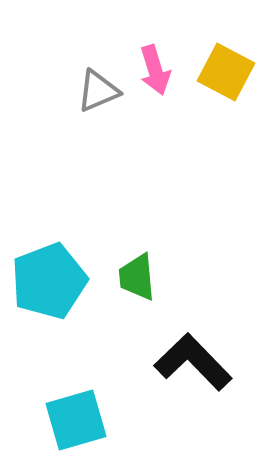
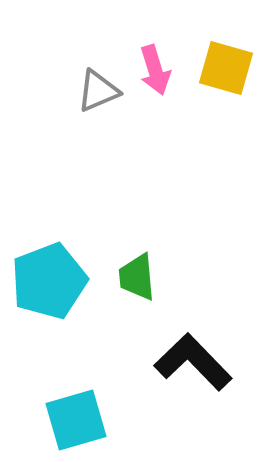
yellow square: moved 4 px up; rotated 12 degrees counterclockwise
